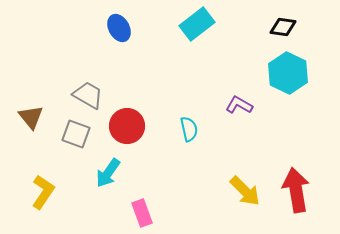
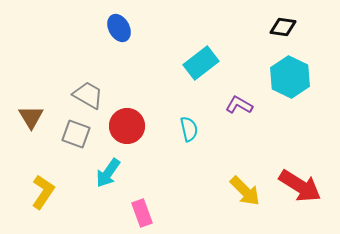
cyan rectangle: moved 4 px right, 39 px down
cyan hexagon: moved 2 px right, 4 px down
brown triangle: rotated 8 degrees clockwise
red arrow: moved 4 px right, 4 px up; rotated 132 degrees clockwise
